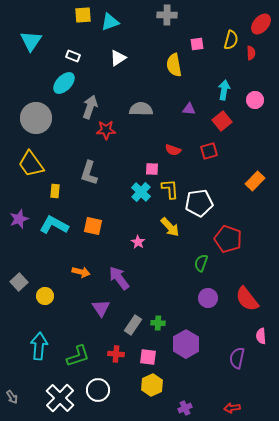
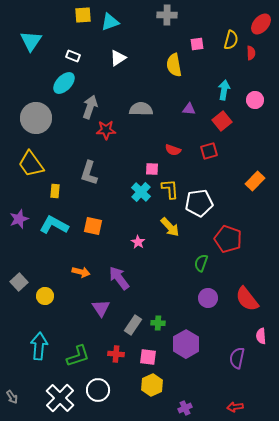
red arrow at (232, 408): moved 3 px right, 1 px up
